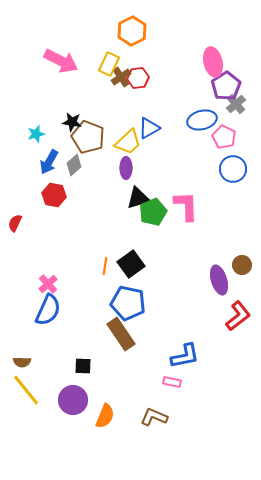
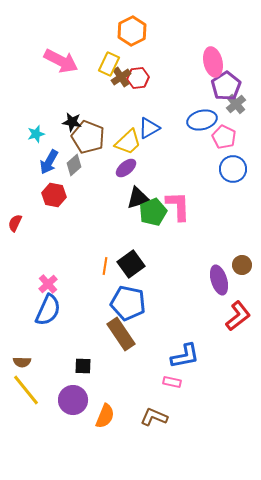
purple ellipse at (126, 168): rotated 50 degrees clockwise
pink L-shape at (186, 206): moved 8 px left
